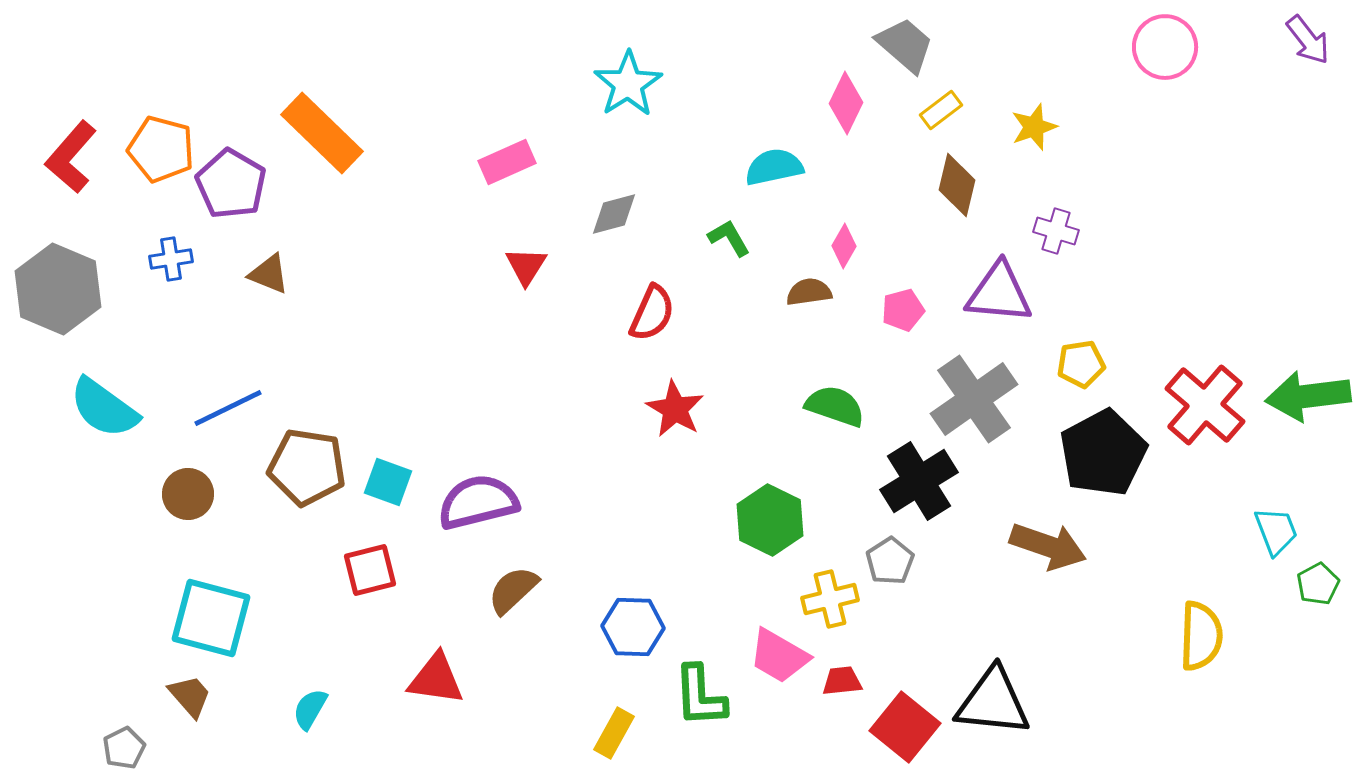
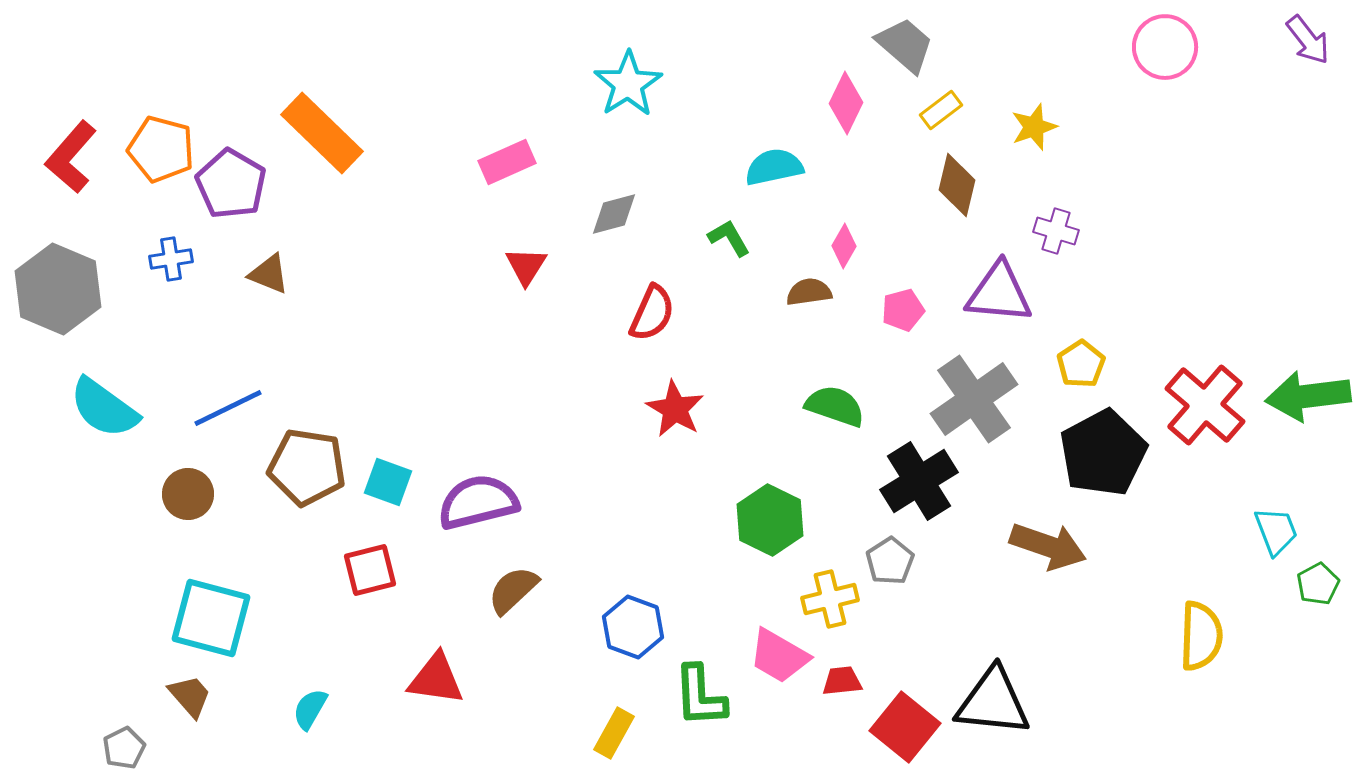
yellow pentagon at (1081, 364): rotated 24 degrees counterclockwise
blue hexagon at (633, 627): rotated 18 degrees clockwise
